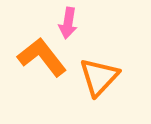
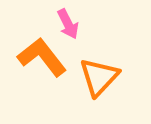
pink arrow: moved 1 px down; rotated 36 degrees counterclockwise
